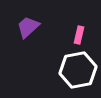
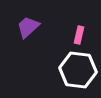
white hexagon: rotated 18 degrees clockwise
